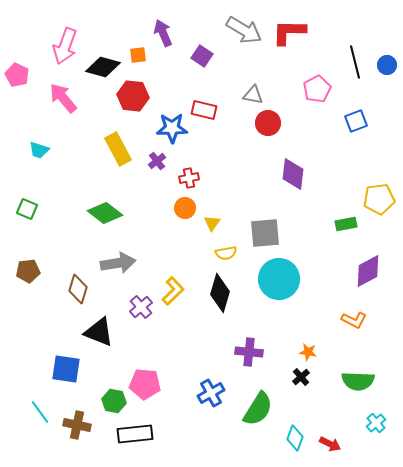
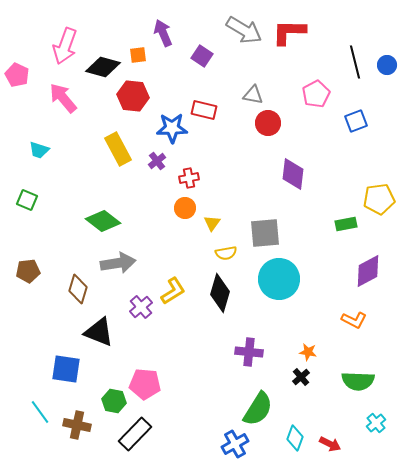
pink pentagon at (317, 89): moved 1 px left, 5 px down
green square at (27, 209): moved 9 px up
green diamond at (105, 213): moved 2 px left, 8 px down
yellow L-shape at (173, 291): rotated 12 degrees clockwise
blue cross at (211, 393): moved 24 px right, 51 px down
black rectangle at (135, 434): rotated 40 degrees counterclockwise
